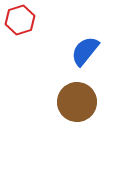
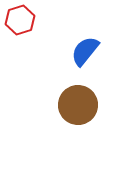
brown circle: moved 1 px right, 3 px down
